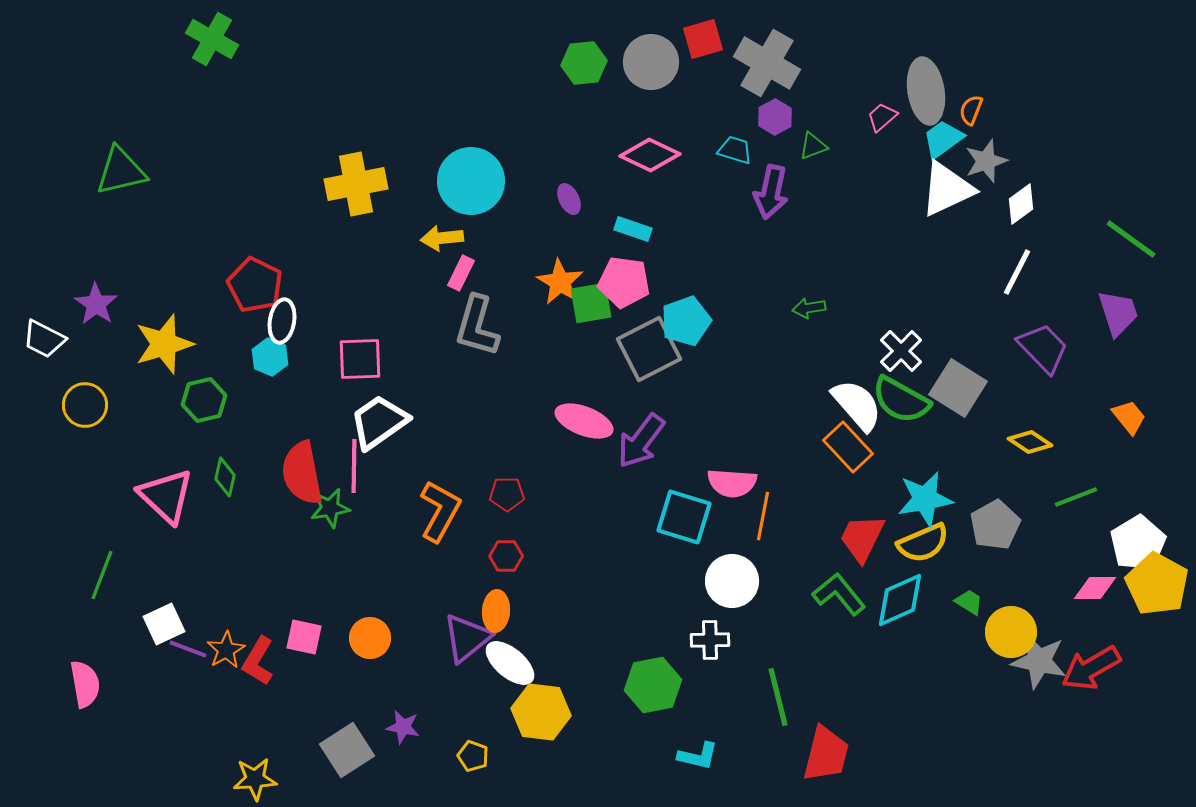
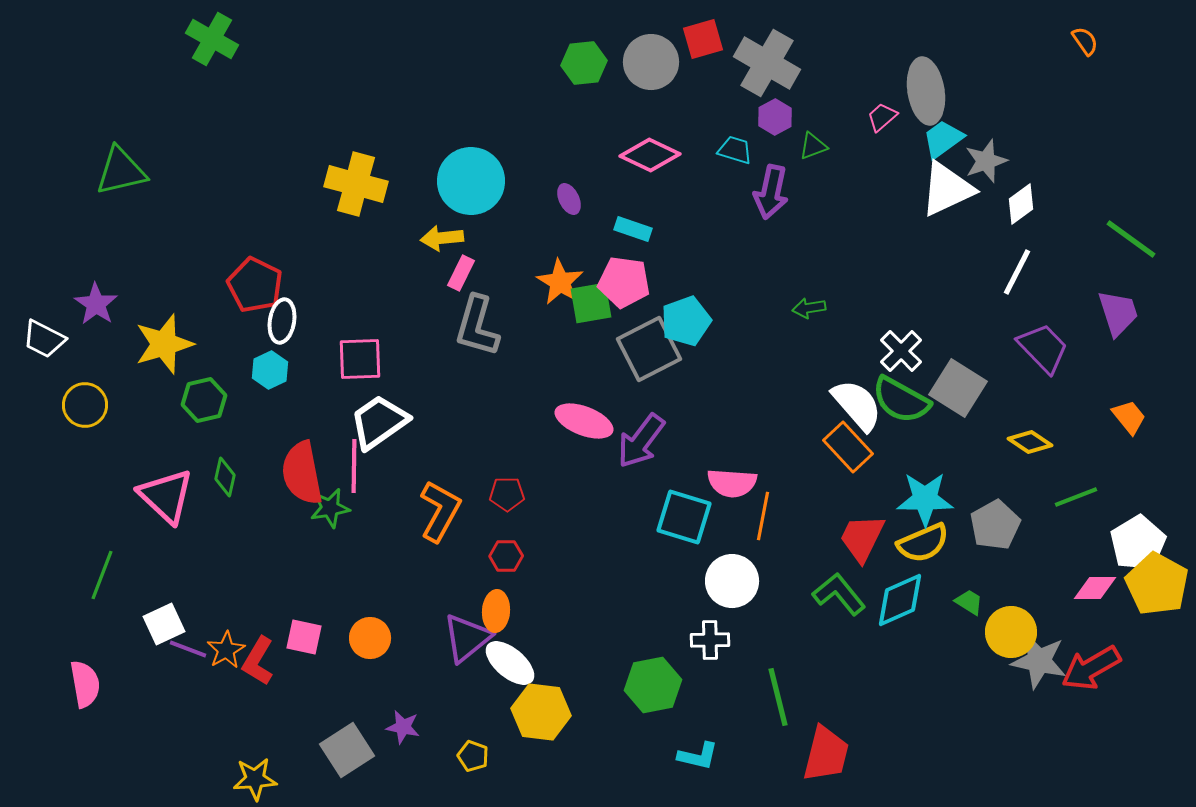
orange semicircle at (971, 110): moved 114 px right, 69 px up; rotated 124 degrees clockwise
yellow cross at (356, 184): rotated 26 degrees clockwise
cyan hexagon at (270, 357): moved 13 px down; rotated 12 degrees clockwise
cyan star at (925, 499): rotated 10 degrees clockwise
